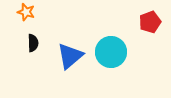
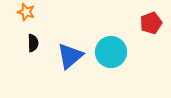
red pentagon: moved 1 px right, 1 px down
